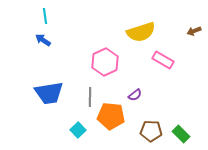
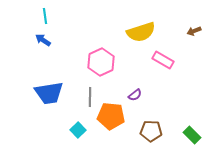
pink hexagon: moved 4 px left
green rectangle: moved 11 px right, 1 px down
